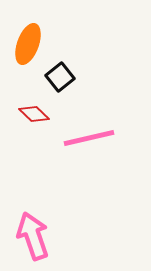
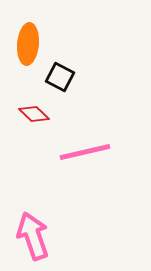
orange ellipse: rotated 15 degrees counterclockwise
black square: rotated 24 degrees counterclockwise
pink line: moved 4 px left, 14 px down
